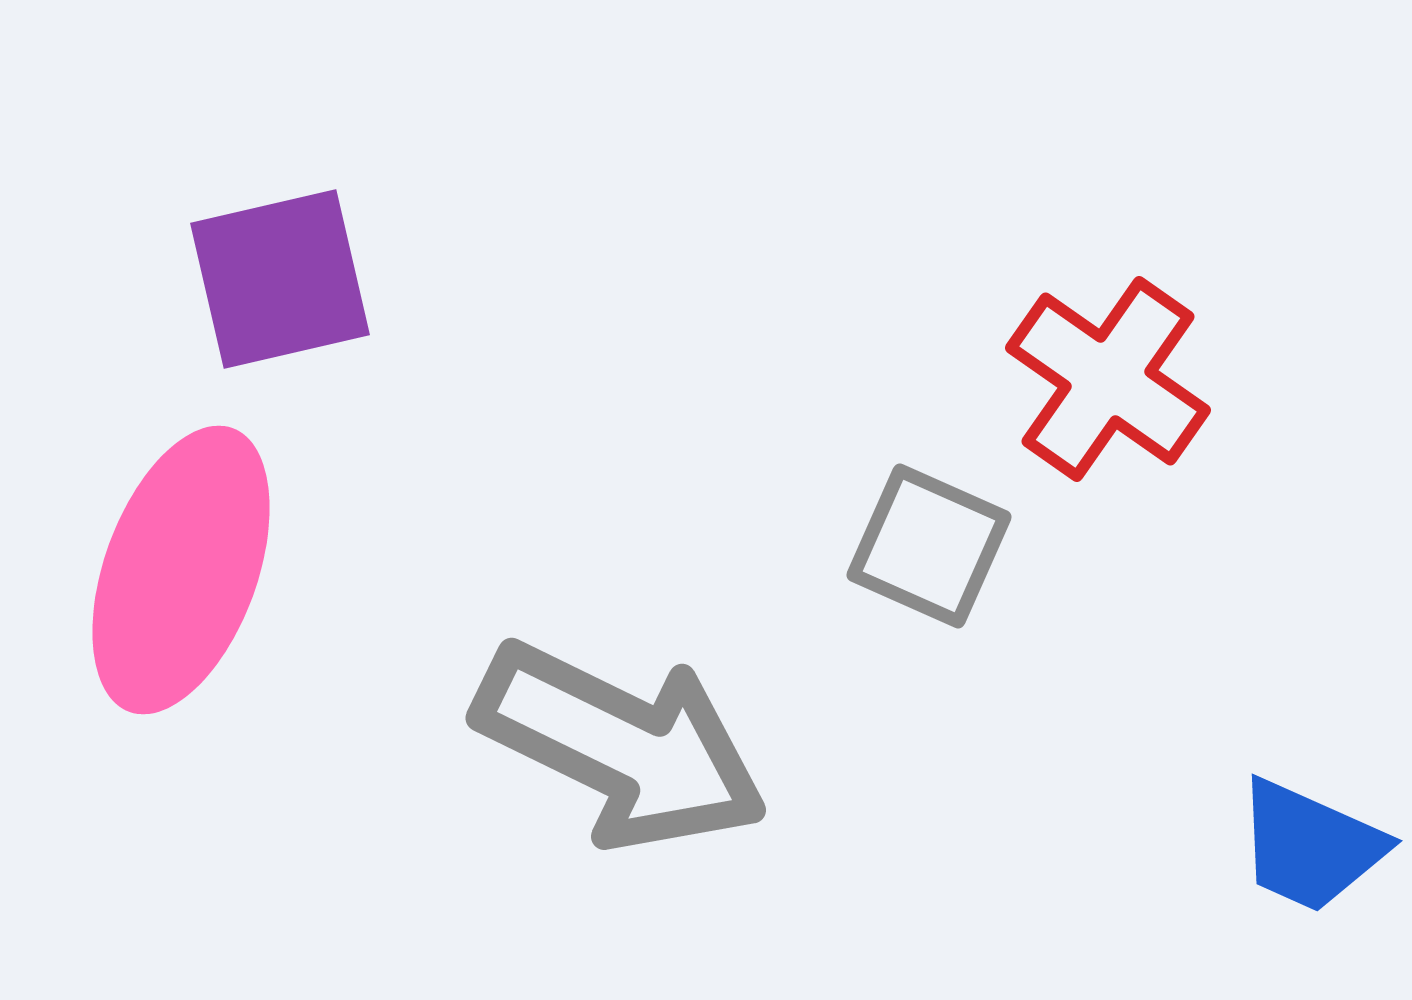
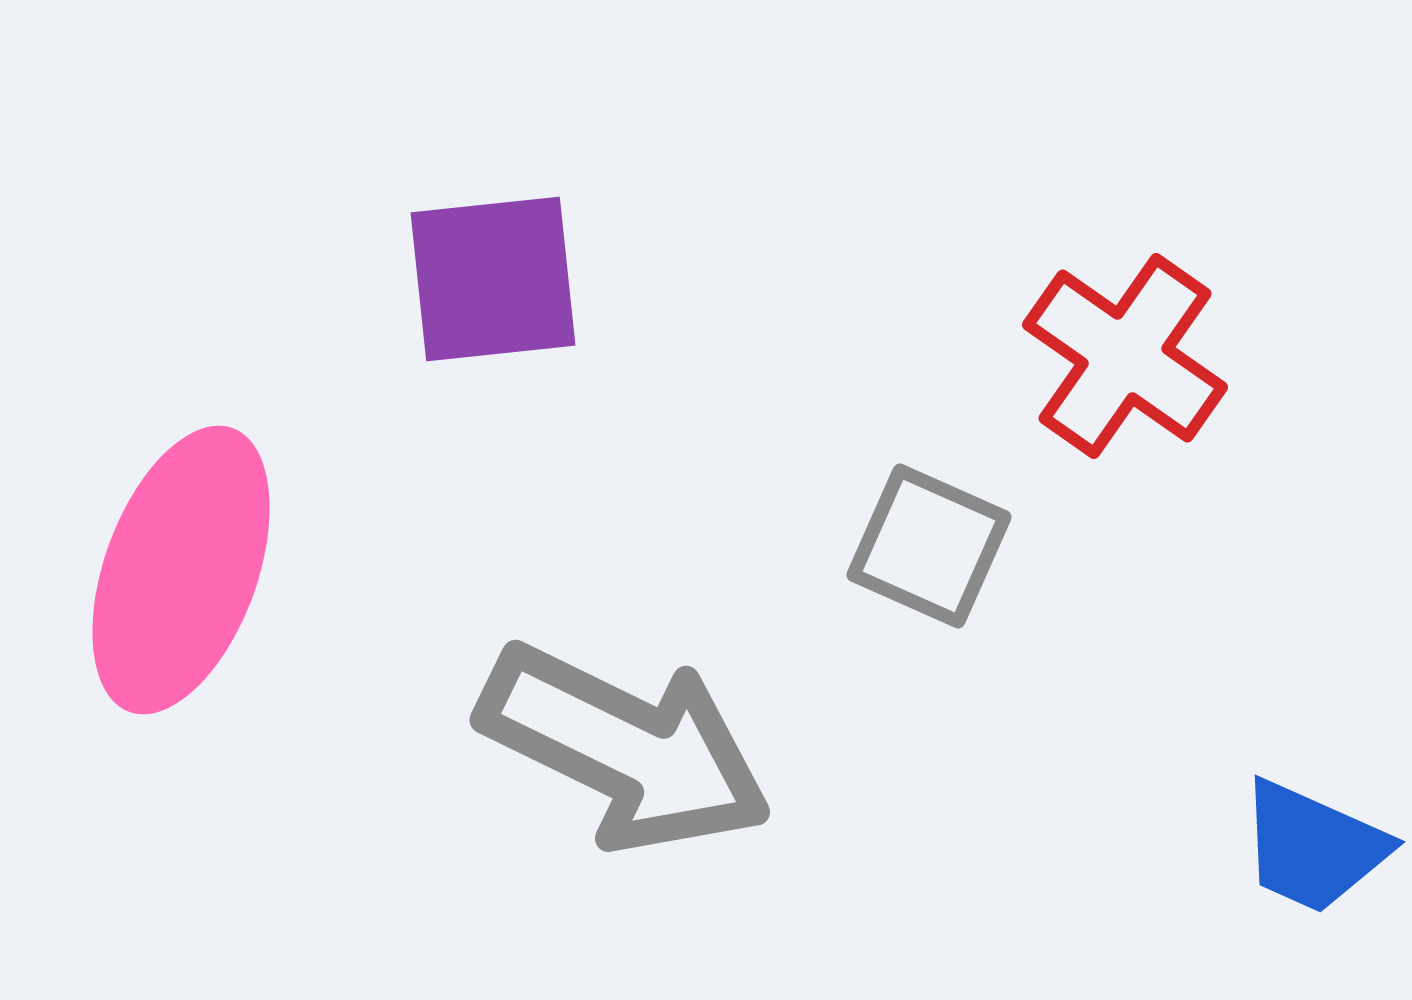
purple square: moved 213 px right; rotated 7 degrees clockwise
red cross: moved 17 px right, 23 px up
gray arrow: moved 4 px right, 2 px down
blue trapezoid: moved 3 px right, 1 px down
